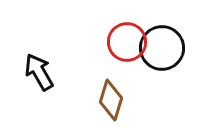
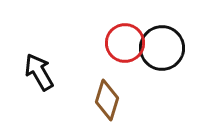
red circle: moved 2 px left, 1 px down
brown diamond: moved 4 px left
